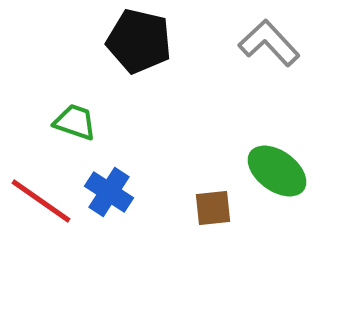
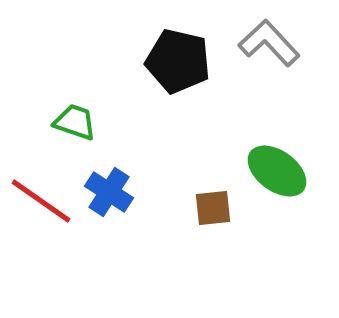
black pentagon: moved 39 px right, 20 px down
